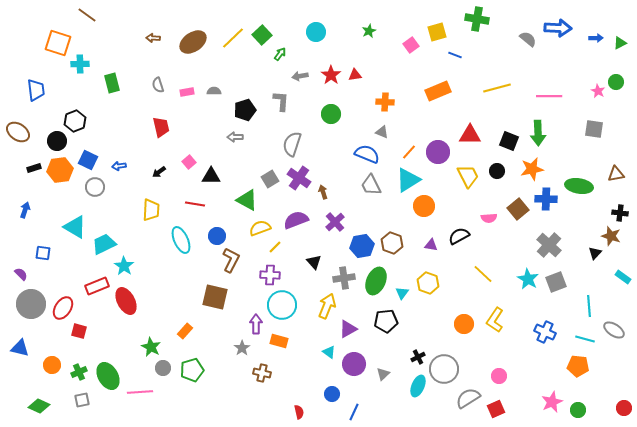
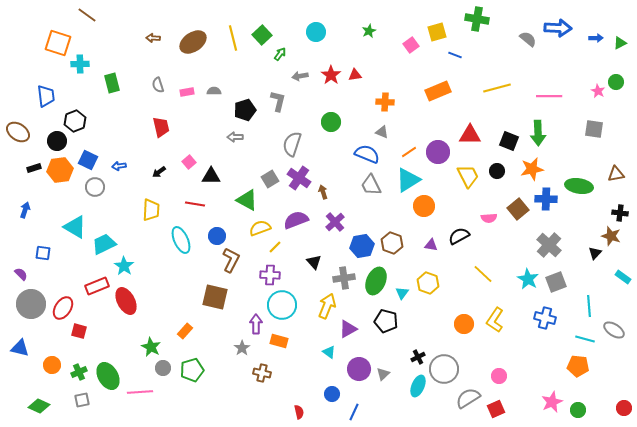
yellow line at (233, 38): rotated 60 degrees counterclockwise
blue trapezoid at (36, 90): moved 10 px right, 6 px down
gray L-shape at (281, 101): moved 3 px left; rotated 10 degrees clockwise
green circle at (331, 114): moved 8 px down
orange line at (409, 152): rotated 14 degrees clockwise
black pentagon at (386, 321): rotated 20 degrees clockwise
blue cross at (545, 332): moved 14 px up; rotated 10 degrees counterclockwise
purple circle at (354, 364): moved 5 px right, 5 px down
